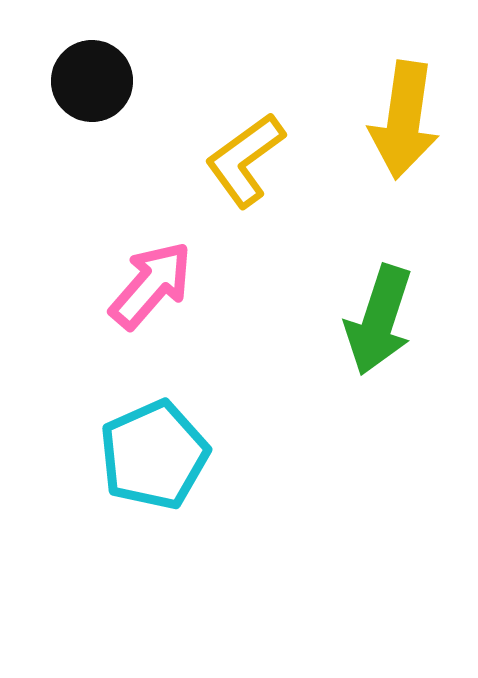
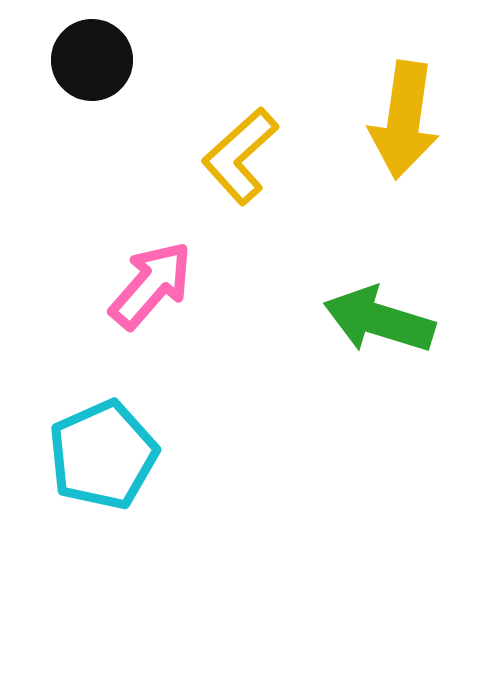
black circle: moved 21 px up
yellow L-shape: moved 5 px left, 4 px up; rotated 6 degrees counterclockwise
green arrow: rotated 89 degrees clockwise
cyan pentagon: moved 51 px left
